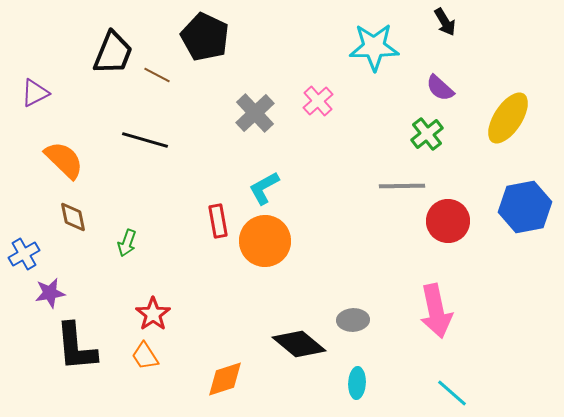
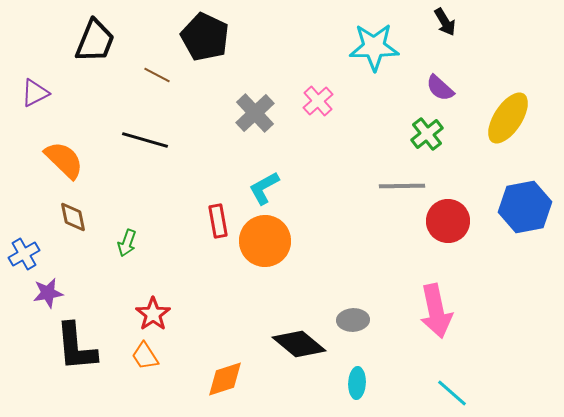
black trapezoid: moved 18 px left, 12 px up
purple star: moved 2 px left
